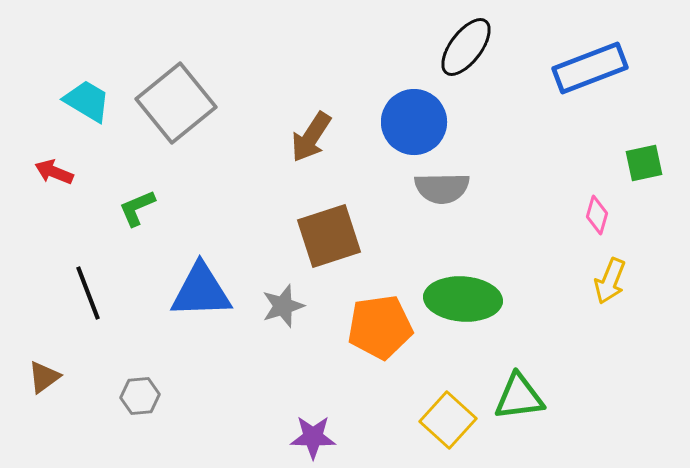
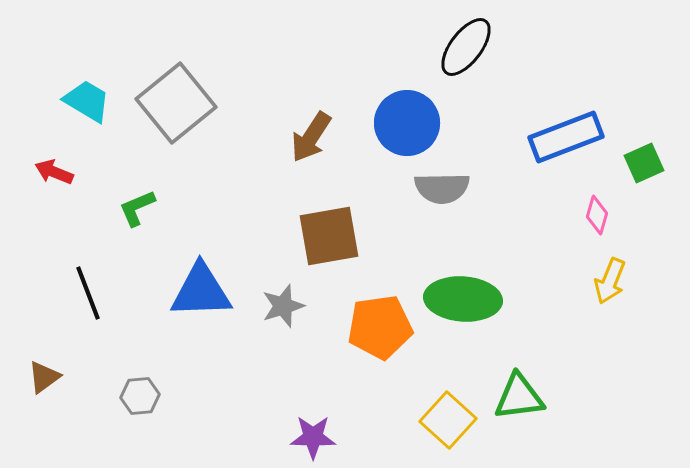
blue rectangle: moved 24 px left, 69 px down
blue circle: moved 7 px left, 1 px down
green square: rotated 12 degrees counterclockwise
brown square: rotated 8 degrees clockwise
